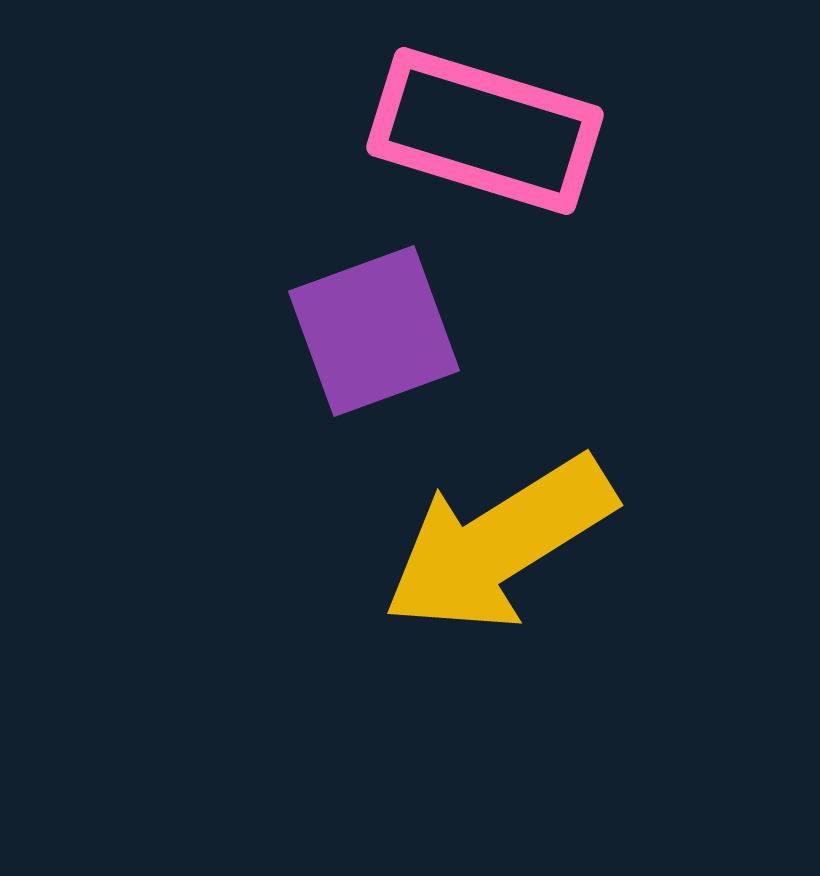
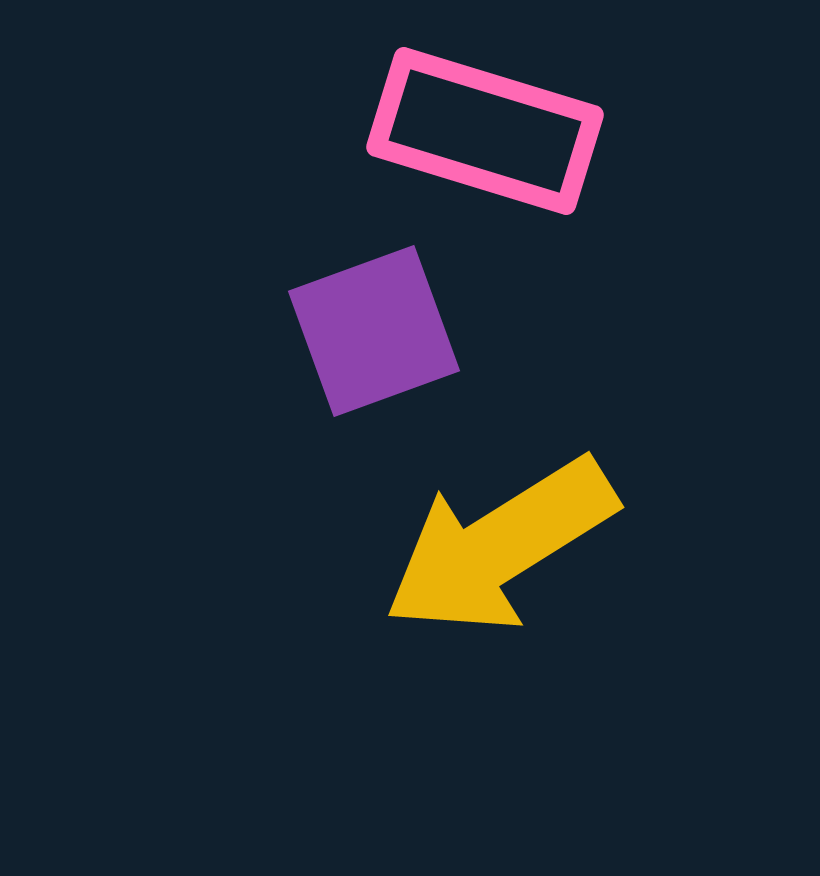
yellow arrow: moved 1 px right, 2 px down
